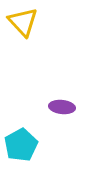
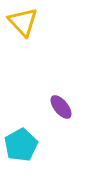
purple ellipse: moved 1 px left; rotated 45 degrees clockwise
